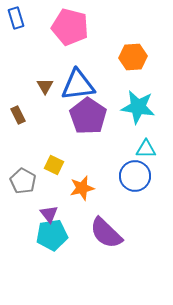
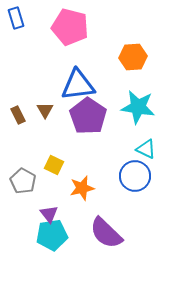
brown triangle: moved 24 px down
cyan triangle: rotated 25 degrees clockwise
